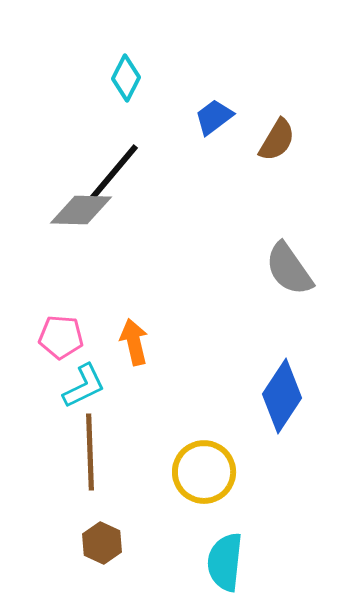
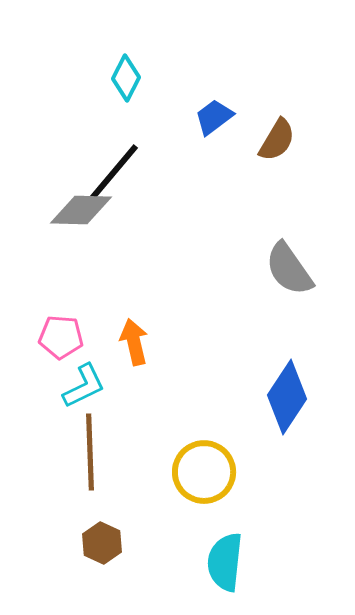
blue diamond: moved 5 px right, 1 px down
